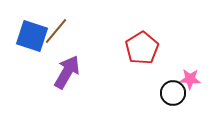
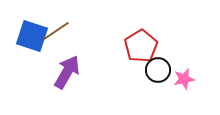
brown line: rotated 16 degrees clockwise
red pentagon: moved 1 px left, 2 px up
pink star: moved 6 px left; rotated 15 degrees counterclockwise
black circle: moved 15 px left, 23 px up
